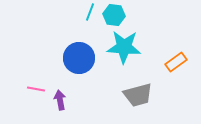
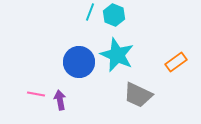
cyan hexagon: rotated 15 degrees clockwise
cyan star: moved 7 px left, 8 px down; rotated 20 degrees clockwise
blue circle: moved 4 px down
pink line: moved 5 px down
gray trapezoid: rotated 40 degrees clockwise
